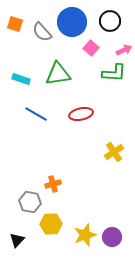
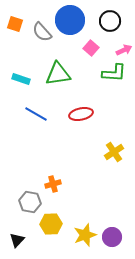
blue circle: moved 2 px left, 2 px up
